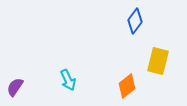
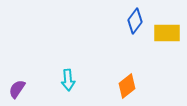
yellow rectangle: moved 9 px right, 28 px up; rotated 76 degrees clockwise
cyan arrow: rotated 20 degrees clockwise
purple semicircle: moved 2 px right, 2 px down
